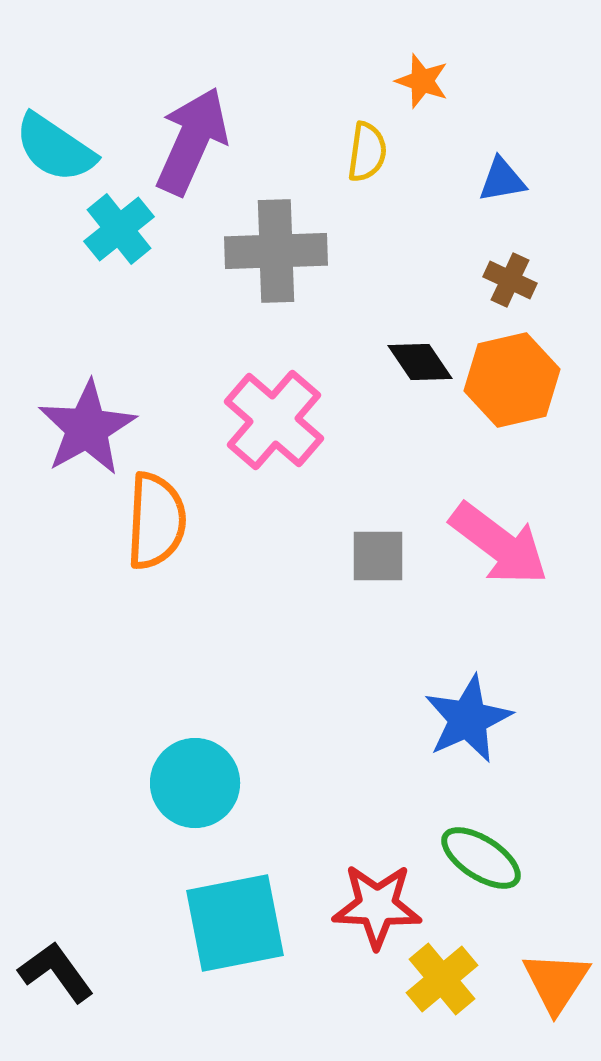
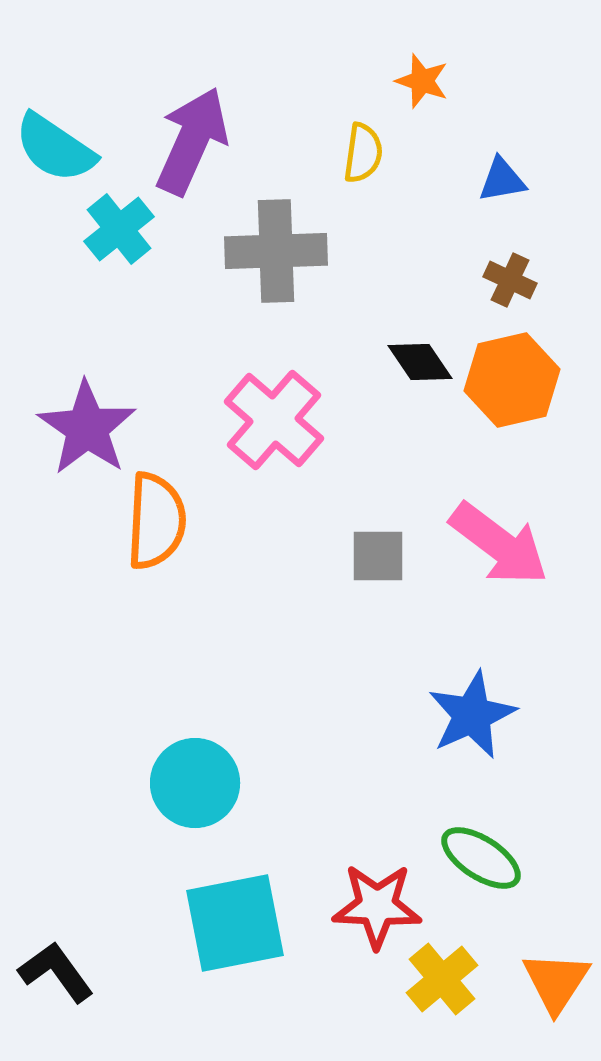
yellow semicircle: moved 4 px left, 1 px down
purple star: rotated 8 degrees counterclockwise
blue star: moved 4 px right, 4 px up
